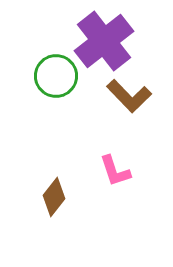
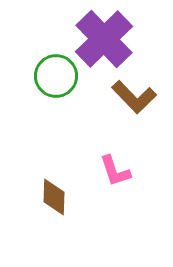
purple cross: moved 2 px up; rotated 6 degrees counterclockwise
brown L-shape: moved 5 px right, 1 px down
brown diamond: rotated 36 degrees counterclockwise
